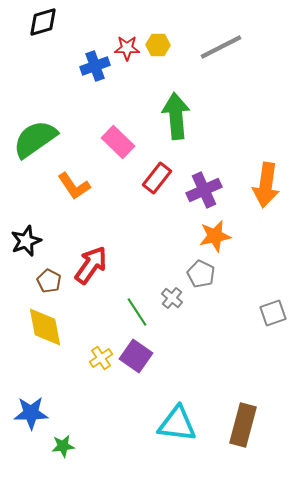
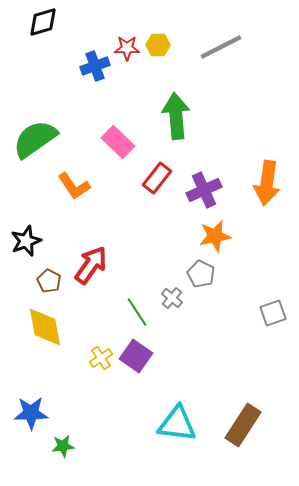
orange arrow: moved 1 px right, 2 px up
brown rectangle: rotated 18 degrees clockwise
